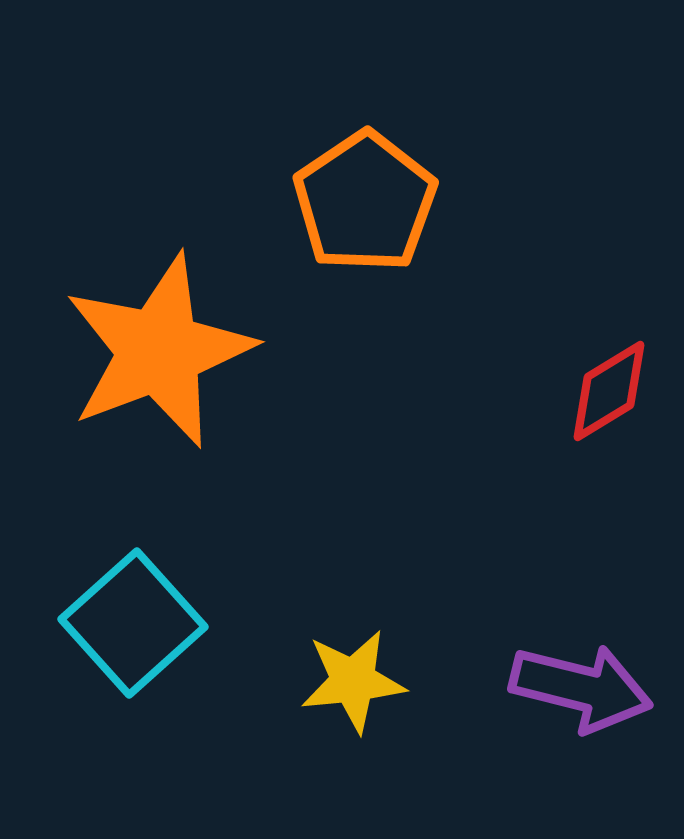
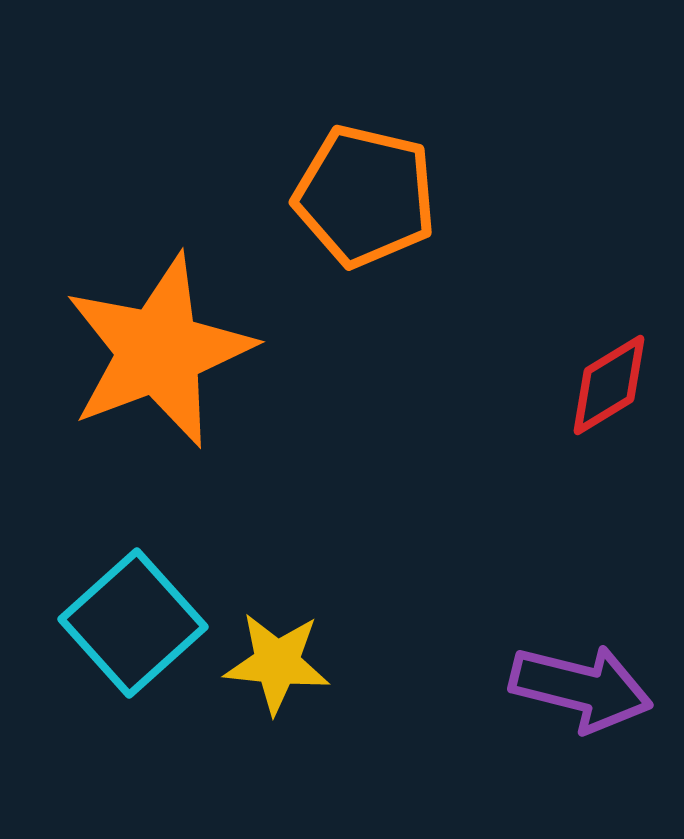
orange pentagon: moved 6 px up; rotated 25 degrees counterclockwise
red diamond: moved 6 px up
yellow star: moved 76 px left, 18 px up; rotated 12 degrees clockwise
